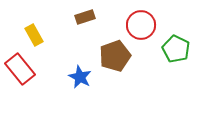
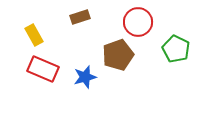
brown rectangle: moved 5 px left
red circle: moved 3 px left, 3 px up
brown pentagon: moved 3 px right, 1 px up
red rectangle: moved 23 px right; rotated 28 degrees counterclockwise
blue star: moved 5 px right; rotated 30 degrees clockwise
